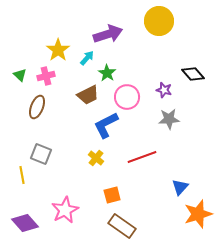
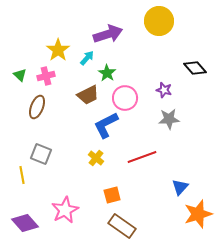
black diamond: moved 2 px right, 6 px up
pink circle: moved 2 px left, 1 px down
